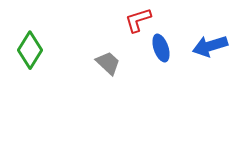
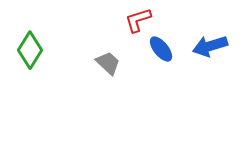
blue ellipse: moved 1 px down; rotated 20 degrees counterclockwise
